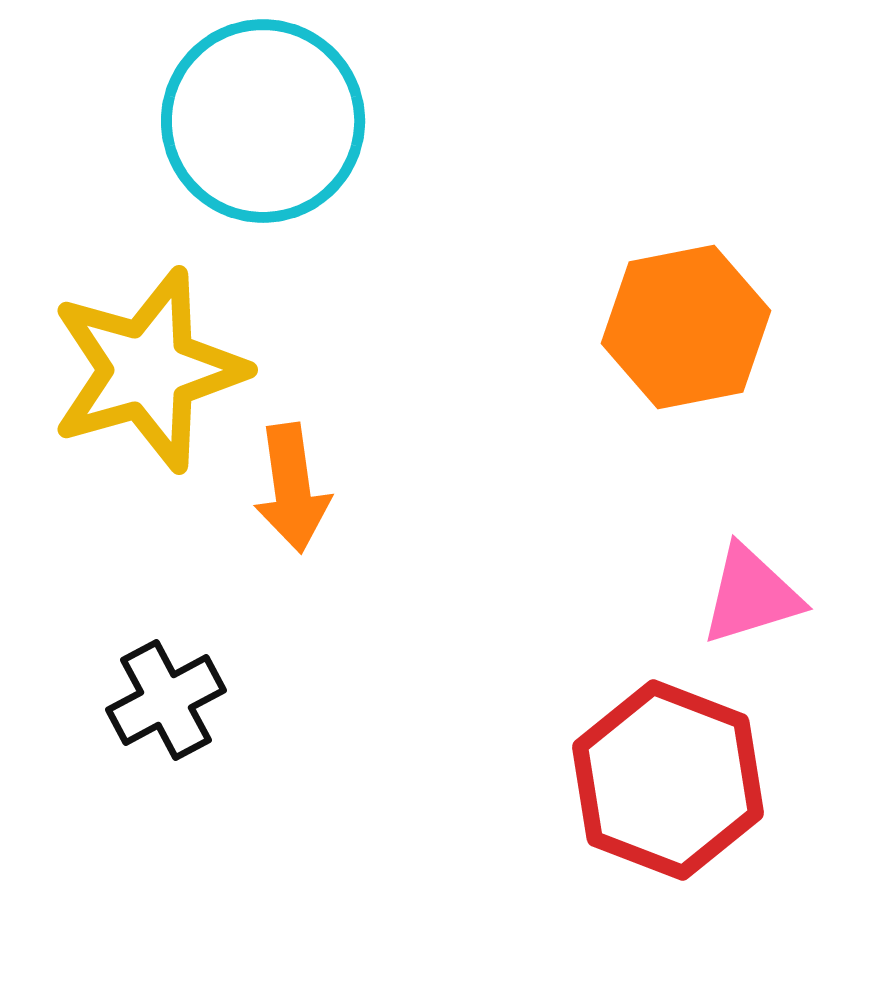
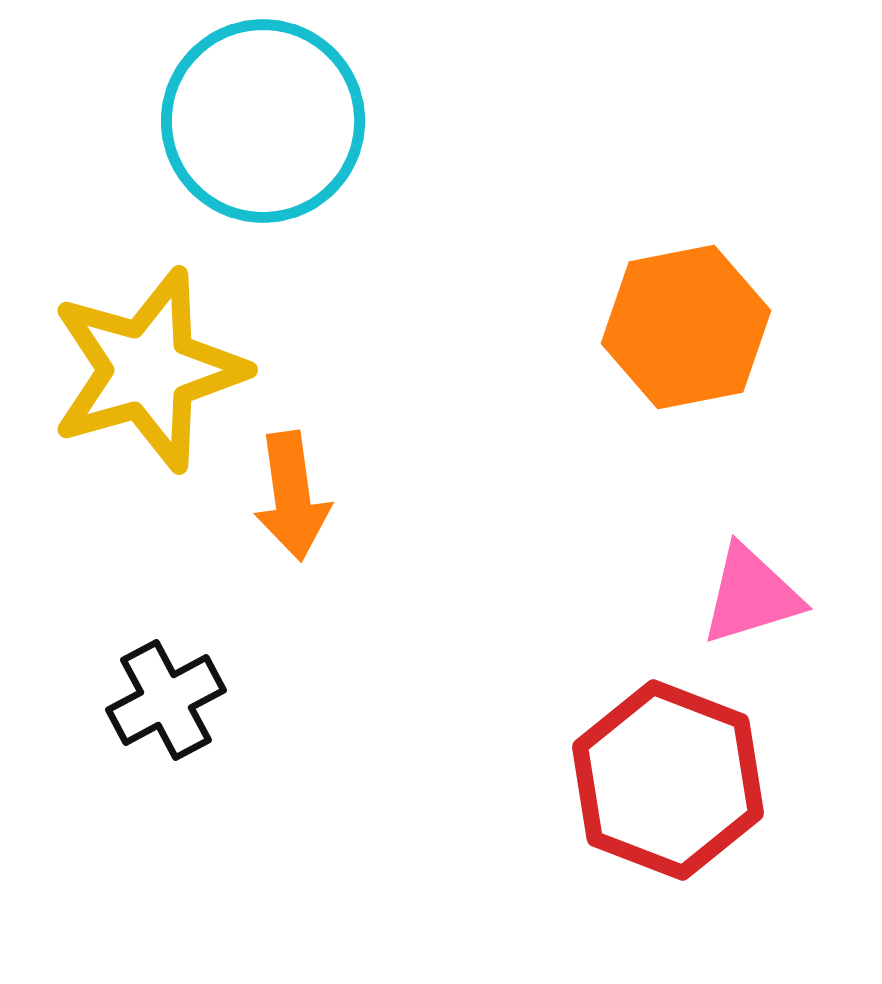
orange arrow: moved 8 px down
